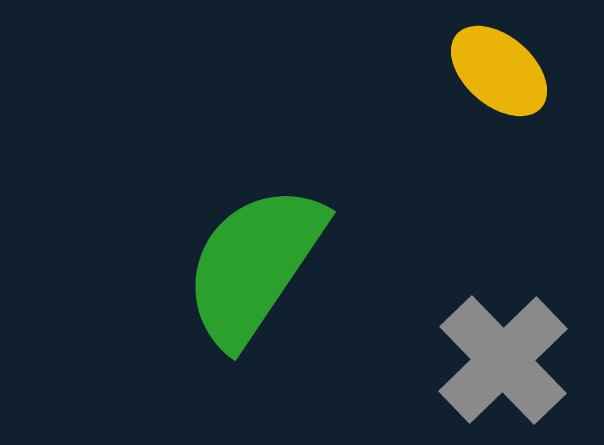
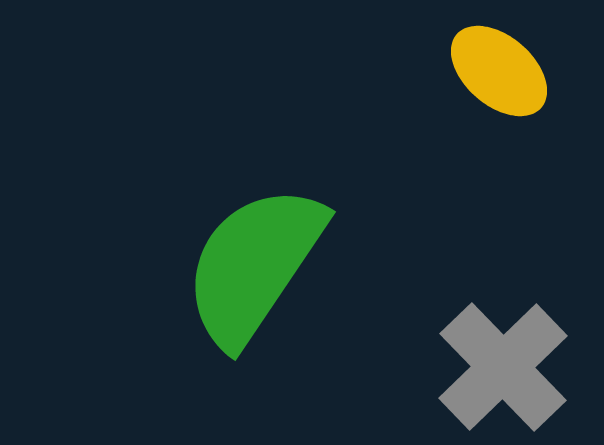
gray cross: moved 7 px down
